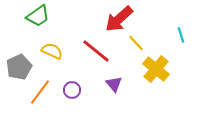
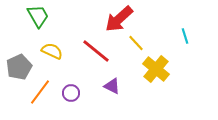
green trapezoid: rotated 85 degrees counterclockwise
cyan line: moved 4 px right, 1 px down
purple triangle: moved 2 px left, 2 px down; rotated 24 degrees counterclockwise
purple circle: moved 1 px left, 3 px down
